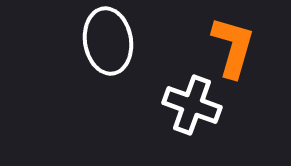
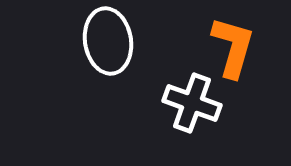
white cross: moved 2 px up
